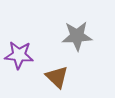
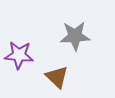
gray star: moved 2 px left
